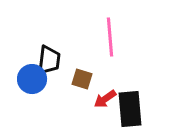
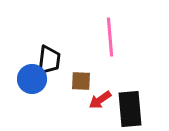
brown square: moved 1 px left, 2 px down; rotated 15 degrees counterclockwise
red arrow: moved 5 px left, 1 px down
